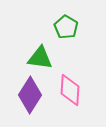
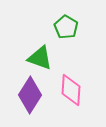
green triangle: rotated 12 degrees clockwise
pink diamond: moved 1 px right
